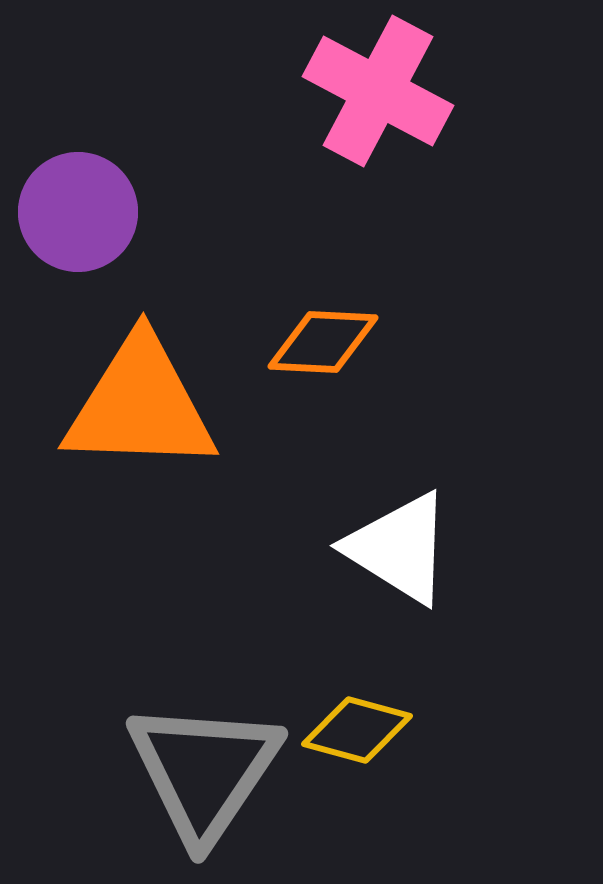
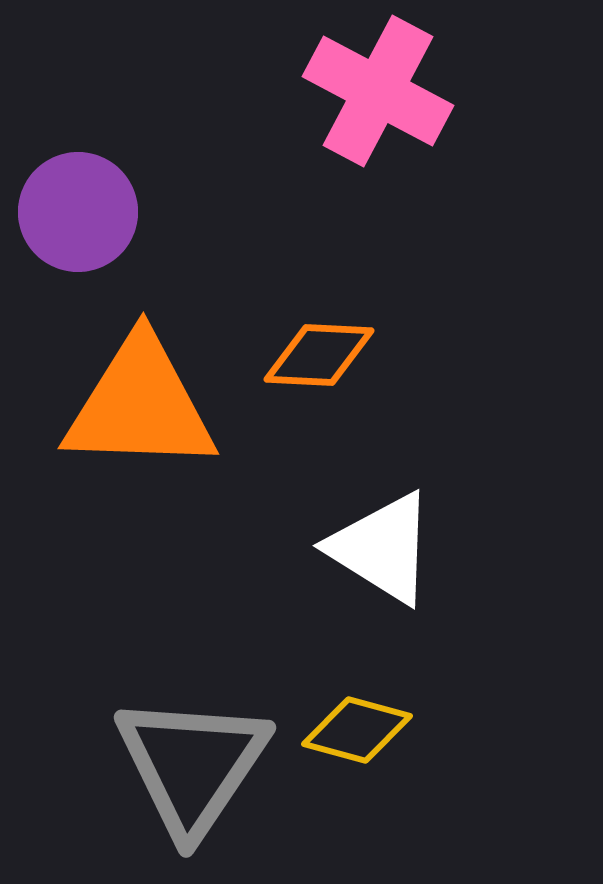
orange diamond: moved 4 px left, 13 px down
white triangle: moved 17 px left
gray triangle: moved 12 px left, 6 px up
